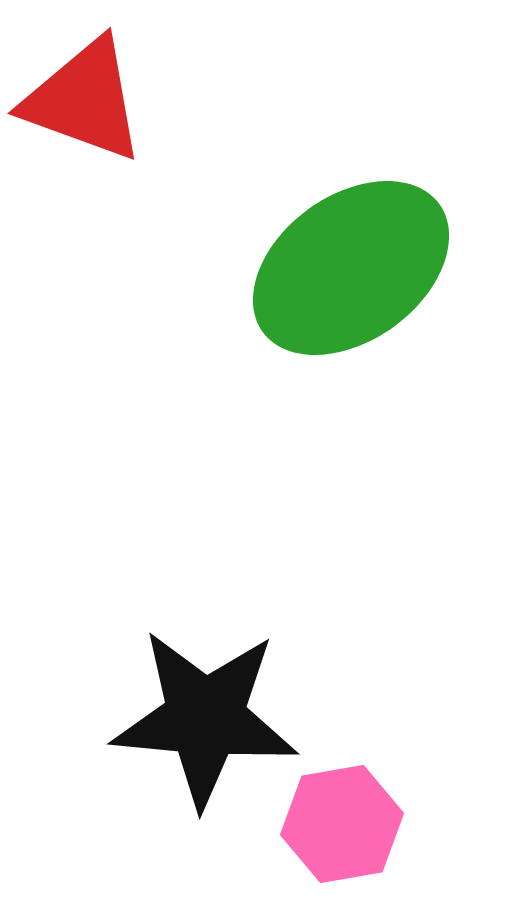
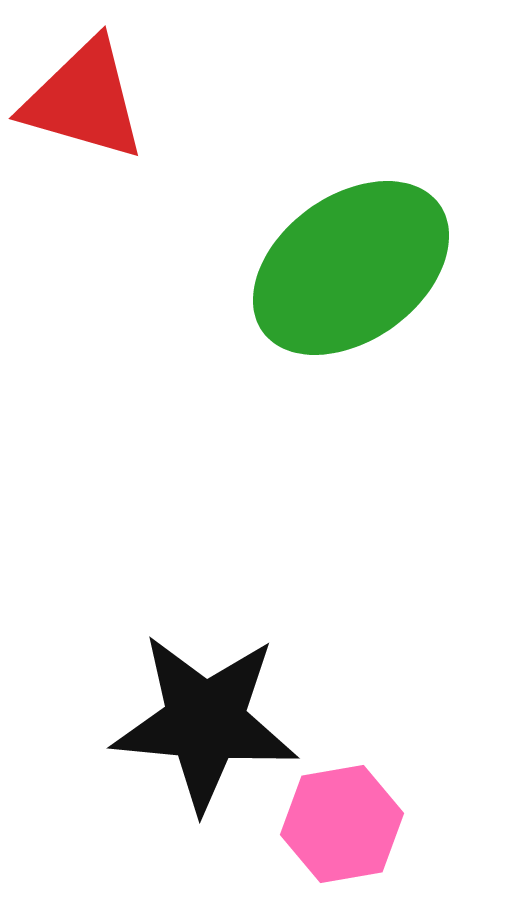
red triangle: rotated 4 degrees counterclockwise
black star: moved 4 px down
